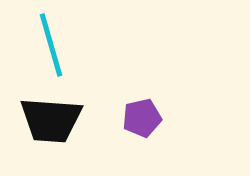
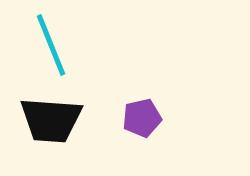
cyan line: rotated 6 degrees counterclockwise
